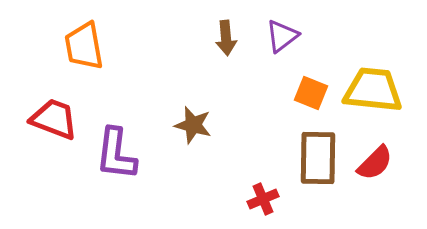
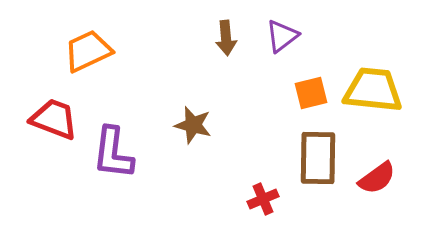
orange trapezoid: moved 4 px right, 5 px down; rotated 75 degrees clockwise
orange square: rotated 36 degrees counterclockwise
purple L-shape: moved 3 px left, 1 px up
red semicircle: moved 2 px right, 15 px down; rotated 9 degrees clockwise
